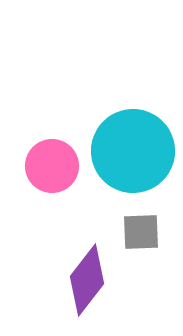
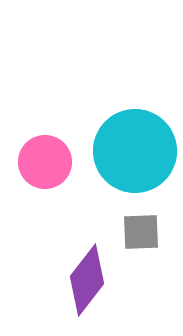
cyan circle: moved 2 px right
pink circle: moved 7 px left, 4 px up
